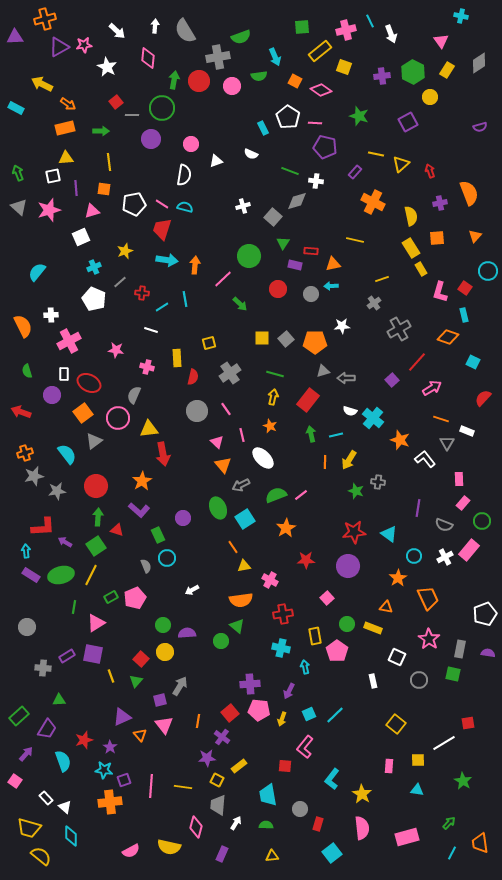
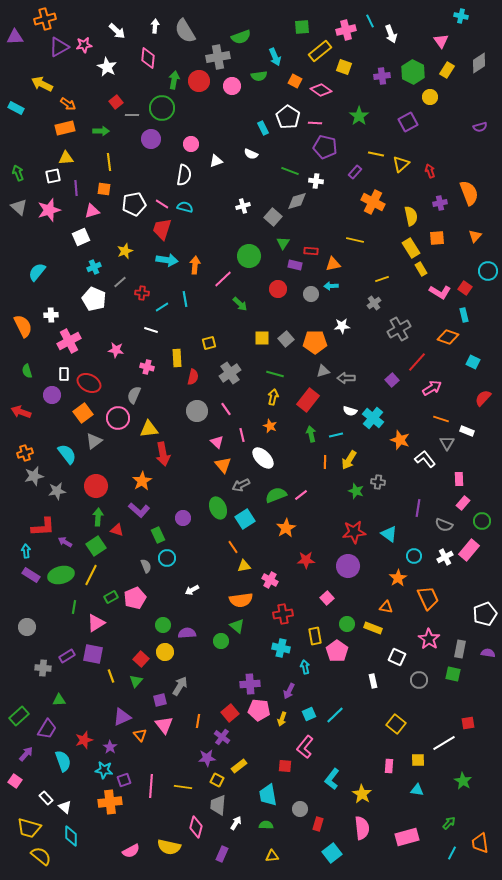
green star at (359, 116): rotated 18 degrees clockwise
pink L-shape at (440, 292): rotated 75 degrees counterclockwise
